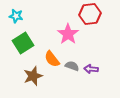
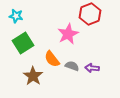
red hexagon: rotated 15 degrees counterclockwise
pink star: rotated 10 degrees clockwise
purple arrow: moved 1 px right, 1 px up
brown star: rotated 18 degrees counterclockwise
